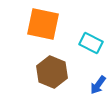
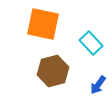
cyan rectangle: rotated 20 degrees clockwise
brown hexagon: moved 1 px right, 1 px up; rotated 24 degrees clockwise
